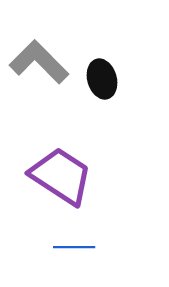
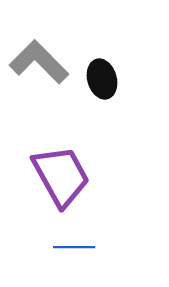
purple trapezoid: rotated 28 degrees clockwise
